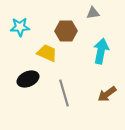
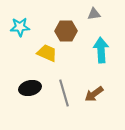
gray triangle: moved 1 px right, 1 px down
cyan arrow: moved 1 px up; rotated 15 degrees counterclockwise
black ellipse: moved 2 px right, 9 px down; rotated 10 degrees clockwise
brown arrow: moved 13 px left
